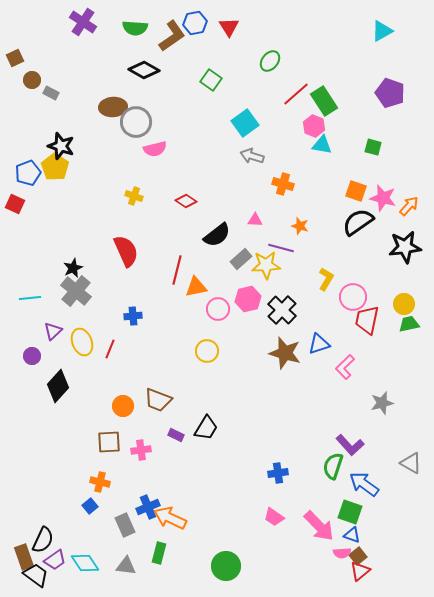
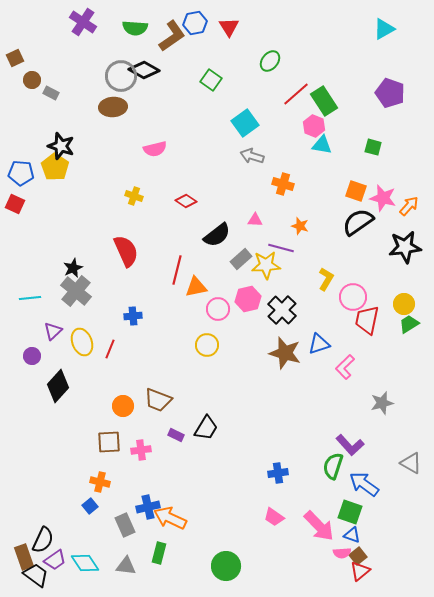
cyan triangle at (382, 31): moved 2 px right, 2 px up
gray circle at (136, 122): moved 15 px left, 46 px up
blue pentagon at (28, 173): moved 7 px left; rotated 25 degrees clockwise
green trapezoid at (409, 324): rotated 20 degrees counterclockwise
yellow circle at (207, 351): moved 6 px up
blue cross at (148, 507): rotated 10 degrees clockwise
